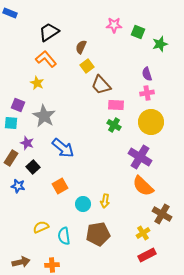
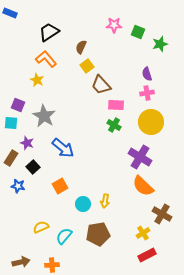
yellow star: moved 3 px up
cyan semicircle: rotated 48 degrees clockwise
